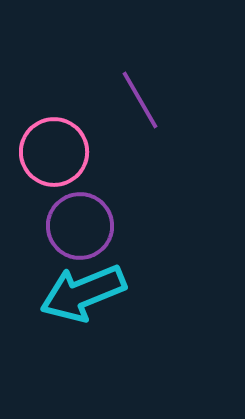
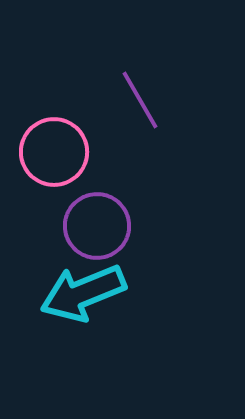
purple circle: moved 17 px right
